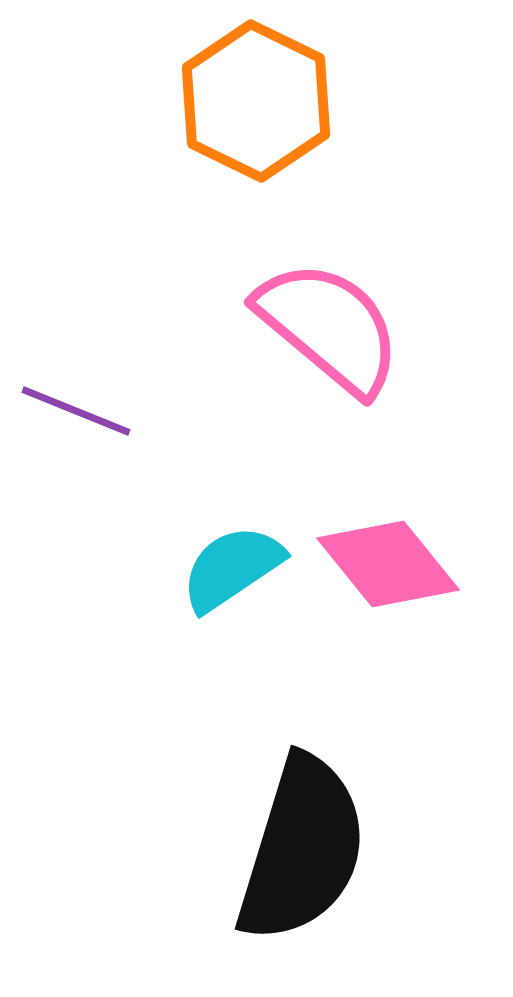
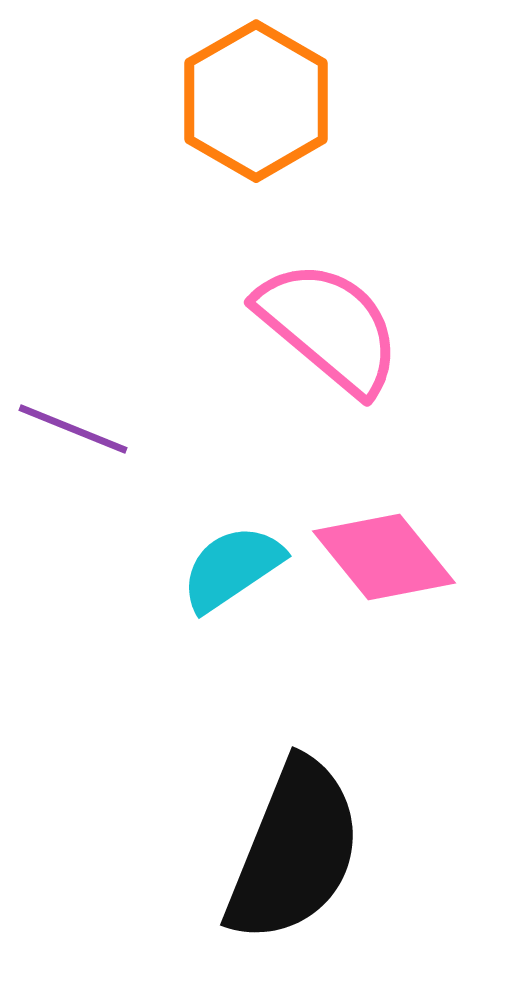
orange hexagon: rotated 4 degrees clockwise
purple line: moved 3 px left, 18 px down
pink diamond: moved 4 px left, 7 px up
black semicircle: moved 8 px left, 2 px down; rotated 5 degrees clockwise
